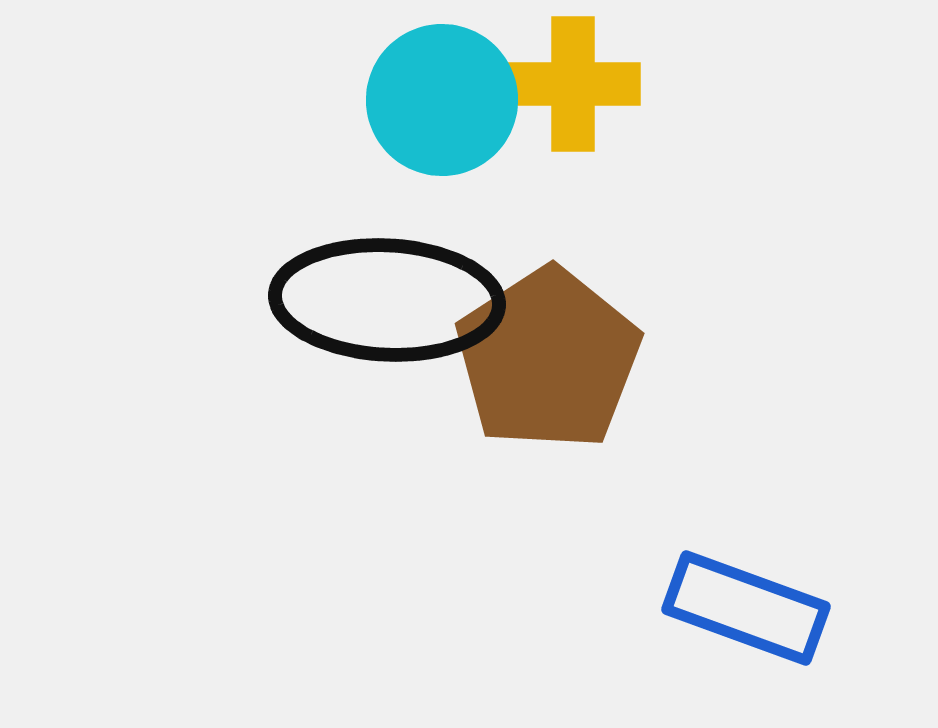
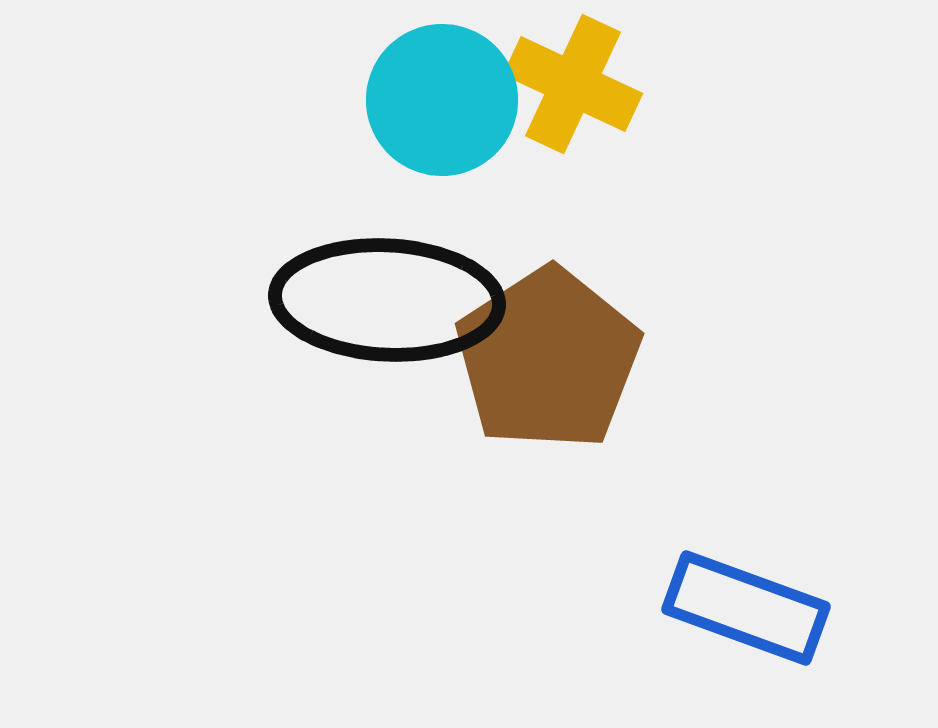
yellow cross: rotated 25 degrees clockwise
